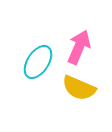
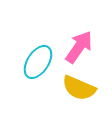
pink arrow: rotated 12 degrees clockwise
